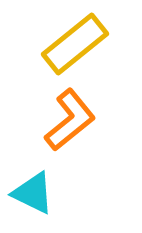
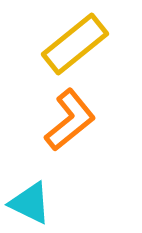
cyan triangle: moved 3 px left, 10 px down
